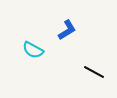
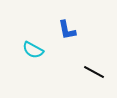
blue L-shape: rotated 110 degrees clockwise
